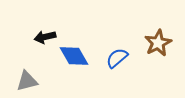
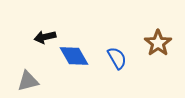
brown star: rotated 8 degrees counterclockwise
blue semicircle: rotated 100 degrees clockwise
gray triangle: moved 1 px right
